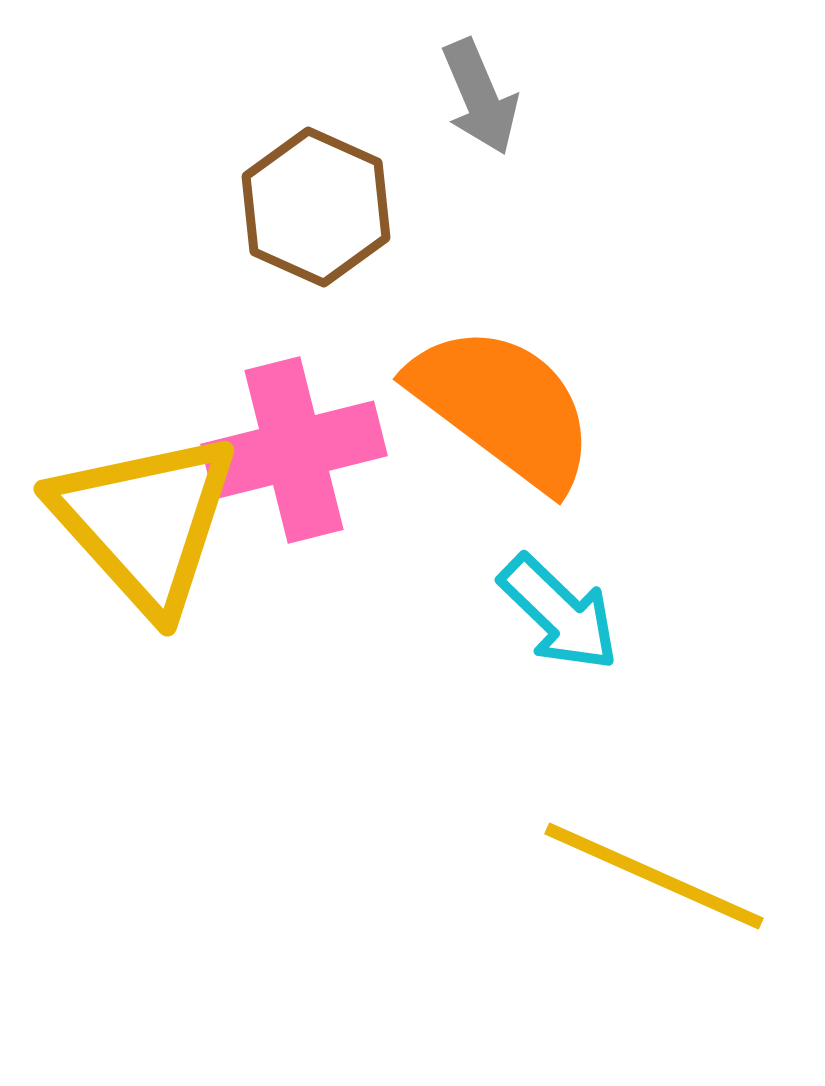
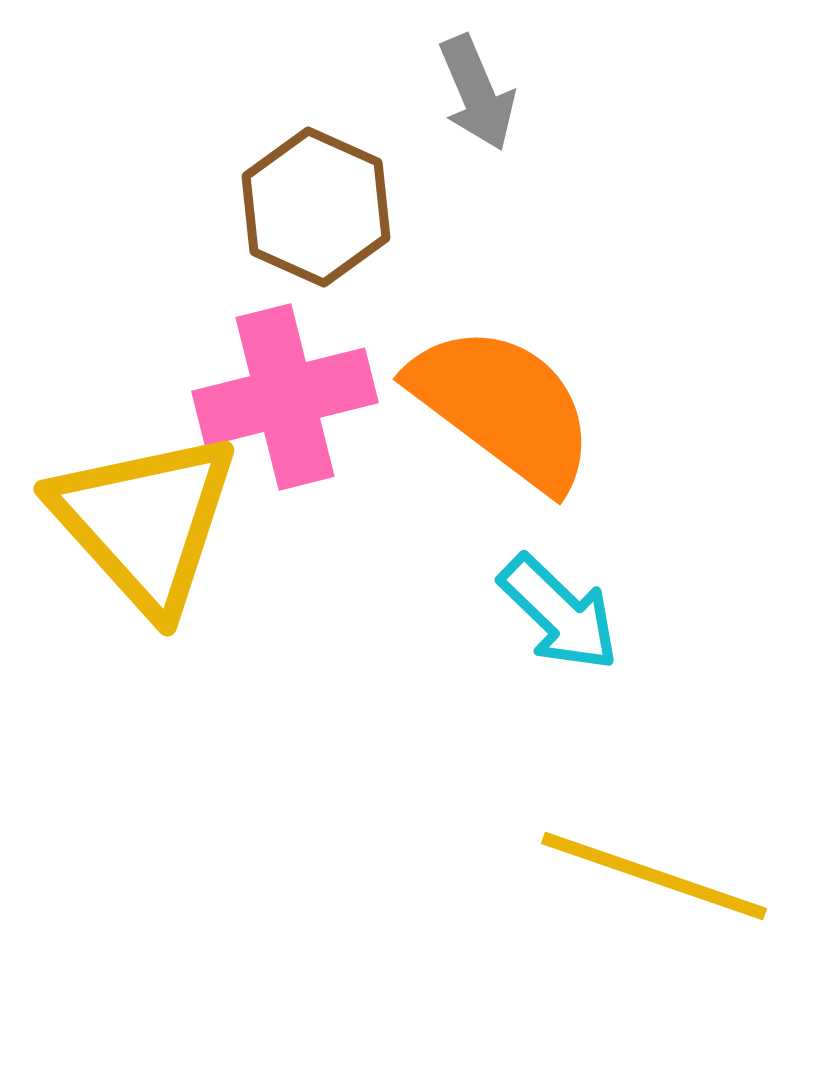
gray arrow: moved 3 px left, 4 px up
pink cross: moved 9 px left, 53 px up
yellow line: rotated 5 degrees counterclockwise
